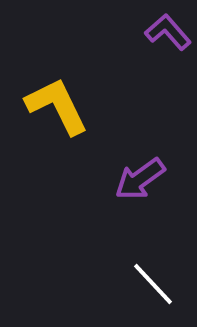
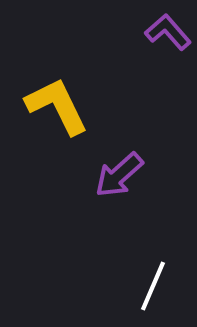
purple arrow: moved 21 px left, 4 px up; rotated 6 degrees counterclockwise
white line: moved 2 px down; rotated 66 degrees clockwise
